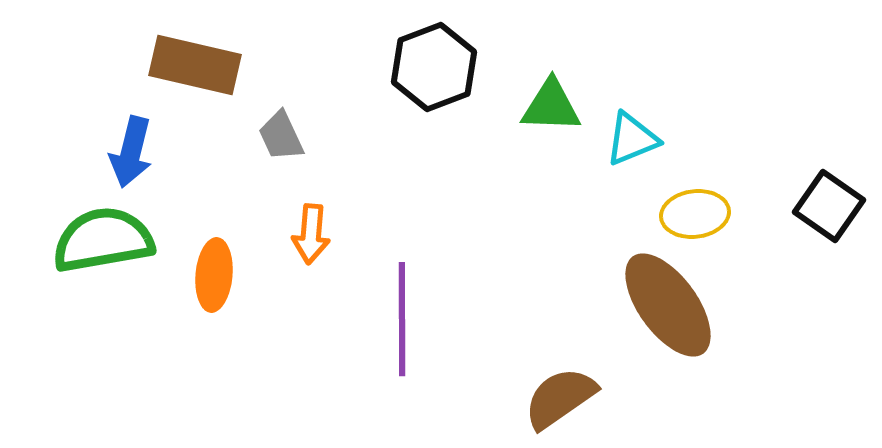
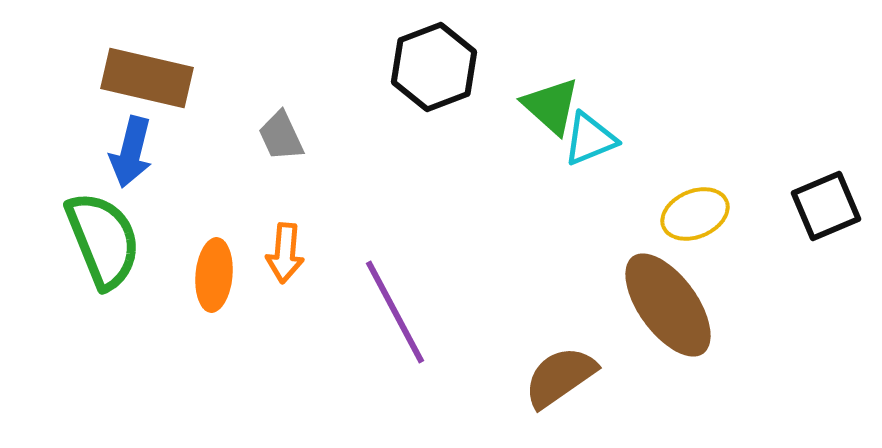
brown rectangle: moved 48 px left, 13 px down
green triangle: rotated 40 degrees clockwise
cyan triangle: moved 42 px left
black square: moved 3 px left; rotated 32 degrees clockwise
yellow ellipse: rotated 16 degrees counterclockwise
orange arrow: moved 26 px left, 19 px down
green semicircle: rotated 78 degrees clockwise
purple line: moved 7 px left, 7 px up; rotated 28 degrees counterclockwise
brown semicircle: moved 21 px up
